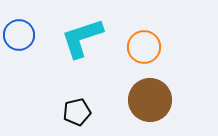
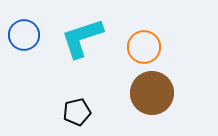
blue circle: moved 5 px right
brown circle: moved 2 px right, 7 px up
